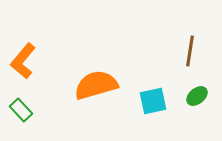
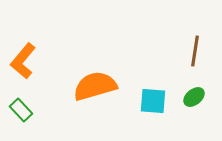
brown line: moved 5 px right
orange semicircle: moved 1 px left, 1 px down
green ellipse: moved 3 px left, 1 px down
cyan square: rotated 16 degrees clockwise
